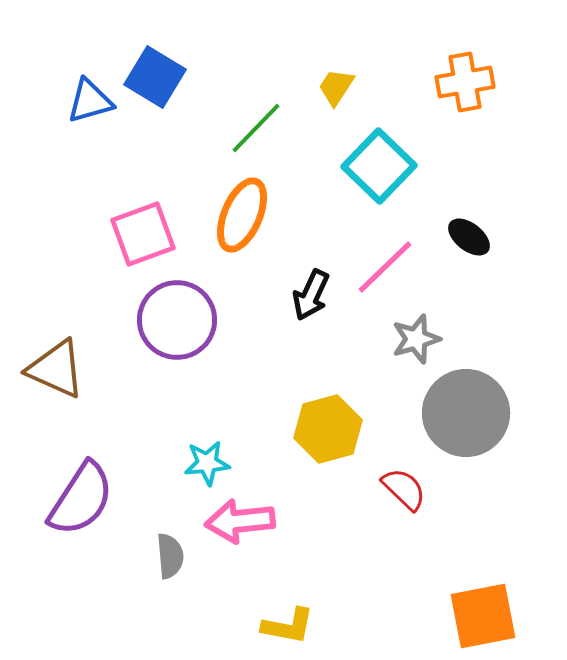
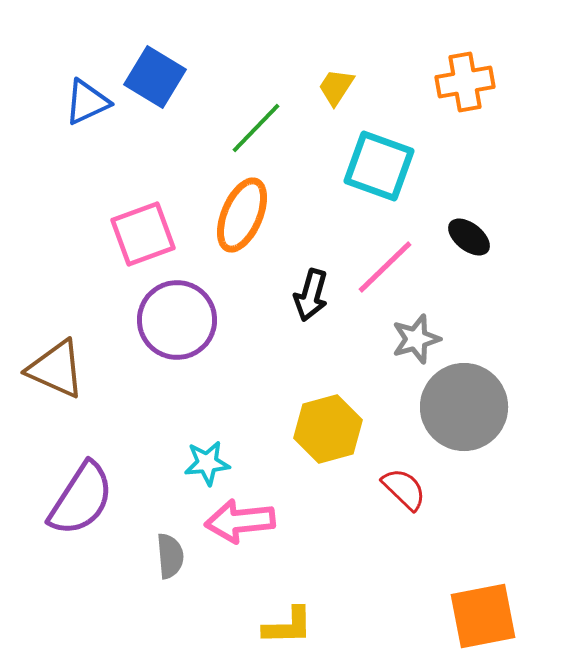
blue triangle: moved 3 px left, 1 px down; rotated 9 degrees counterclockwise
cyan square: rotated 24 degrees counterclockwise
black arrow: rotated 9 degrees counterclockwise
gray circle: moved 2 px left, 6 px up
yellow L-shape: rotated 12 degrees counterclockwise
